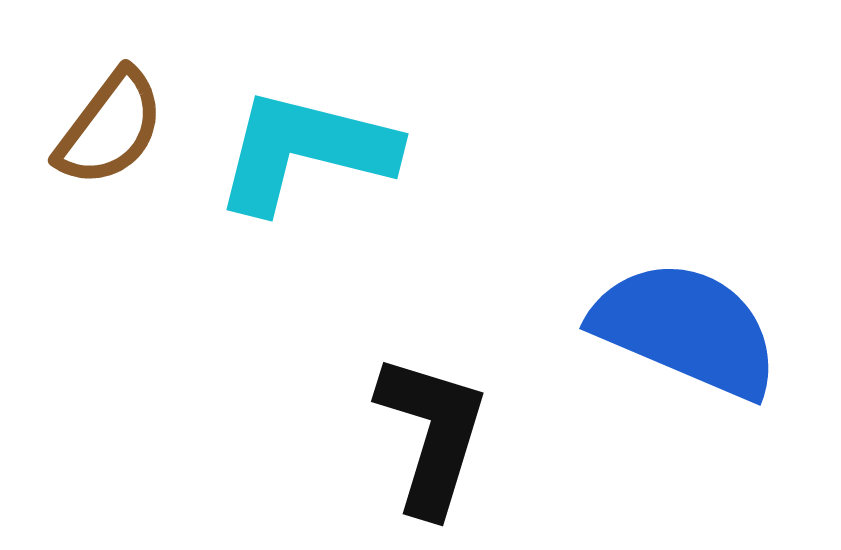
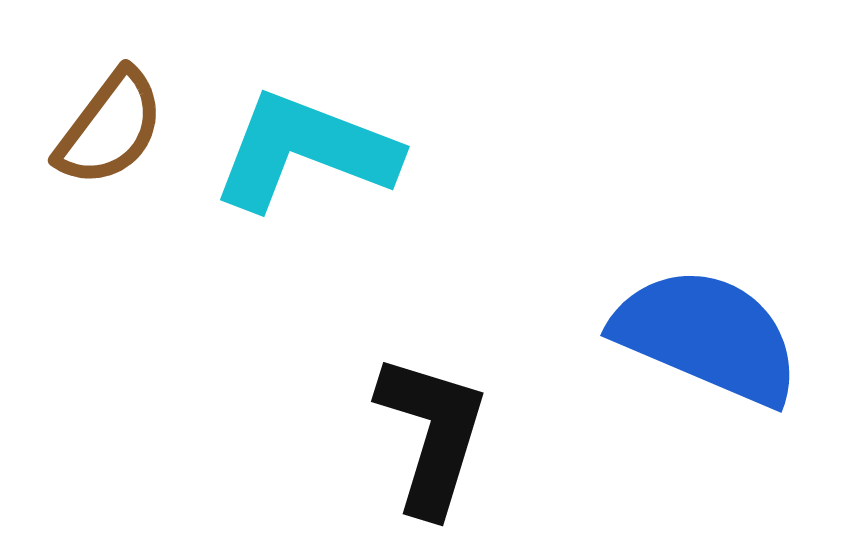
cyan L-shape: rotated 7 degrees clockwise
blue semicircle: moved 21 px right, 7 px down
